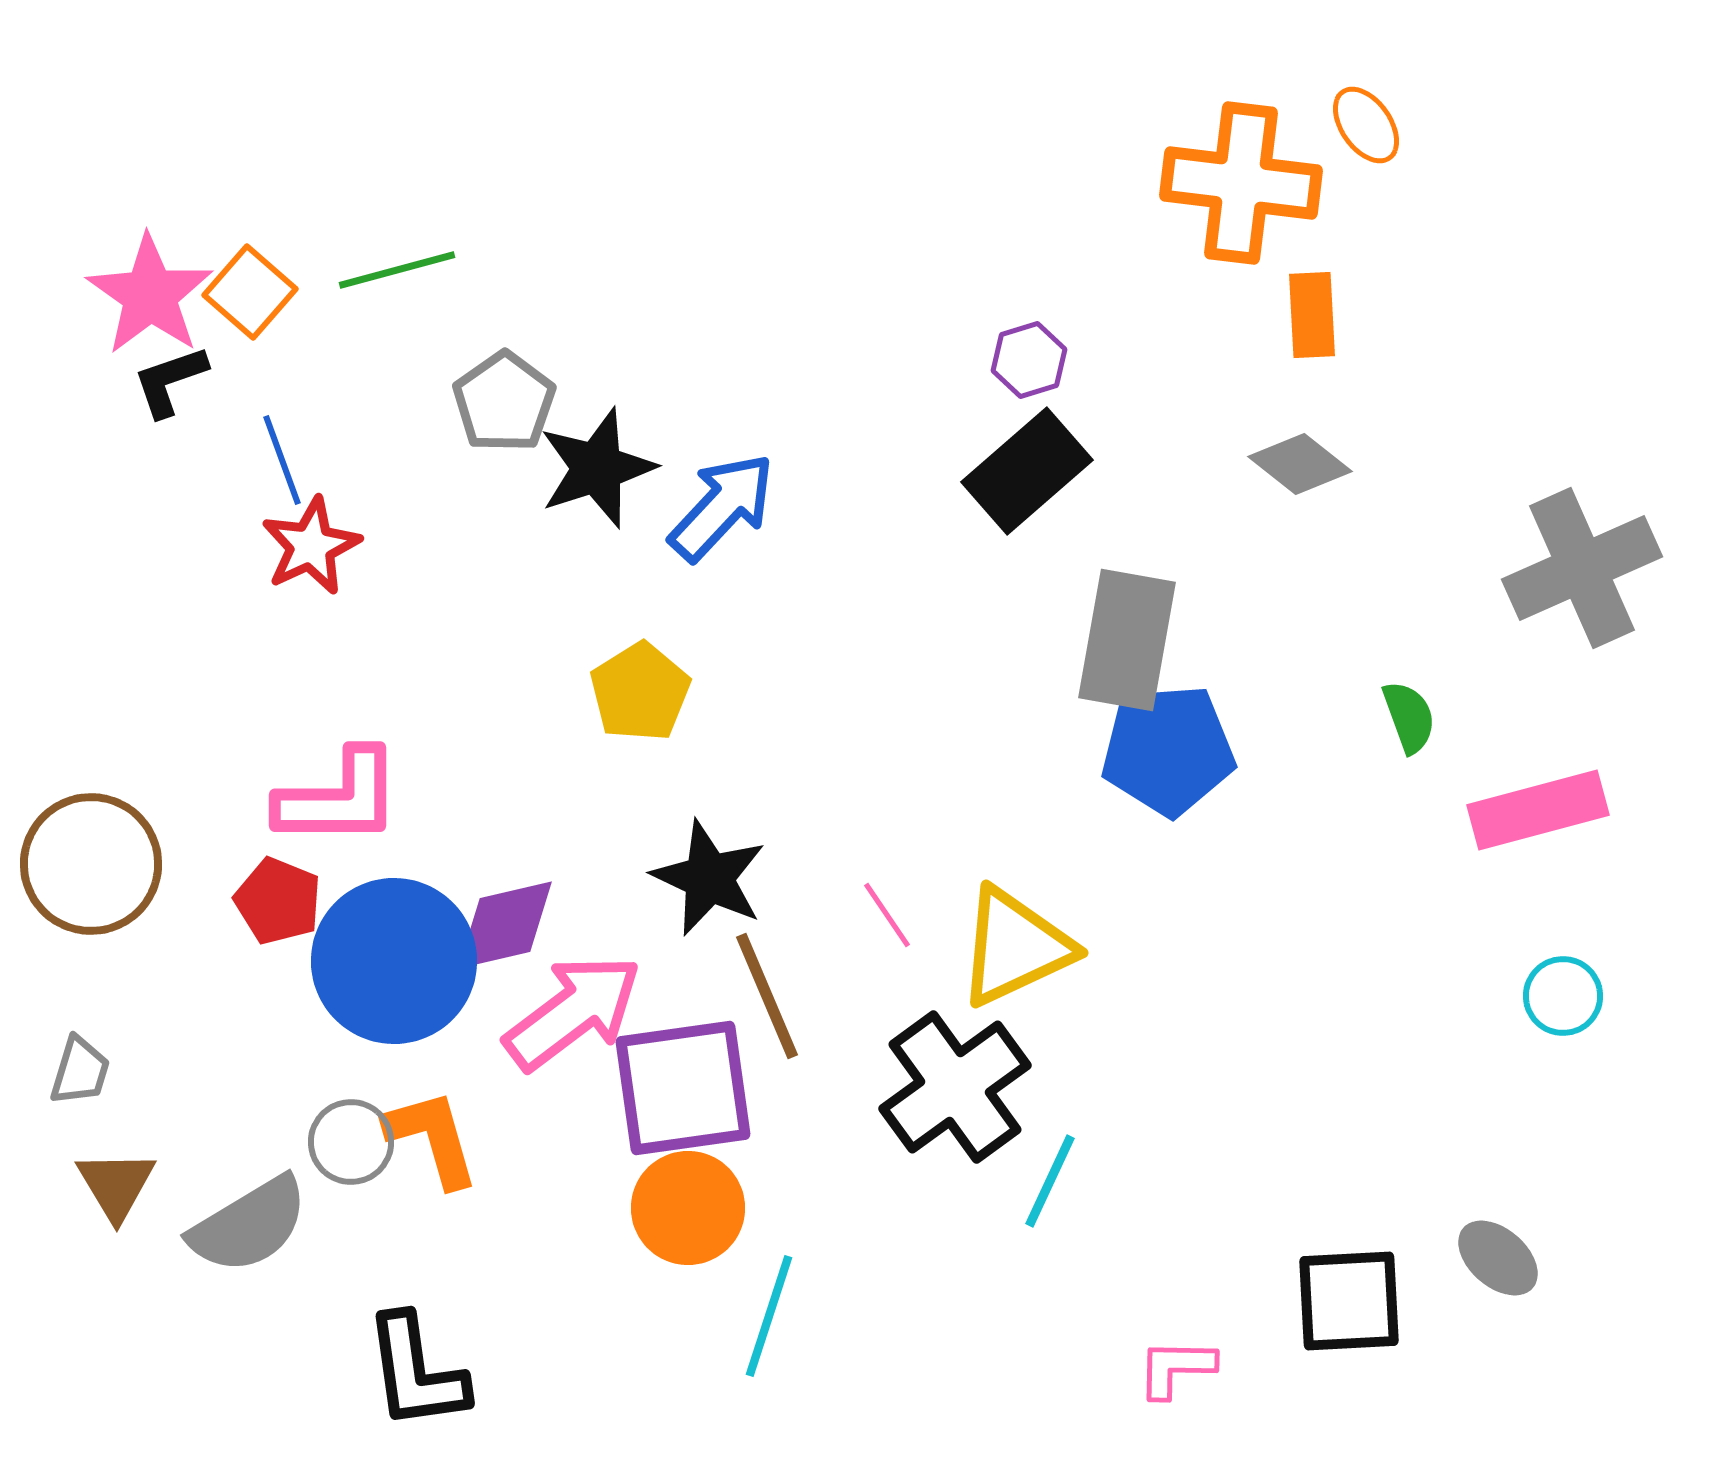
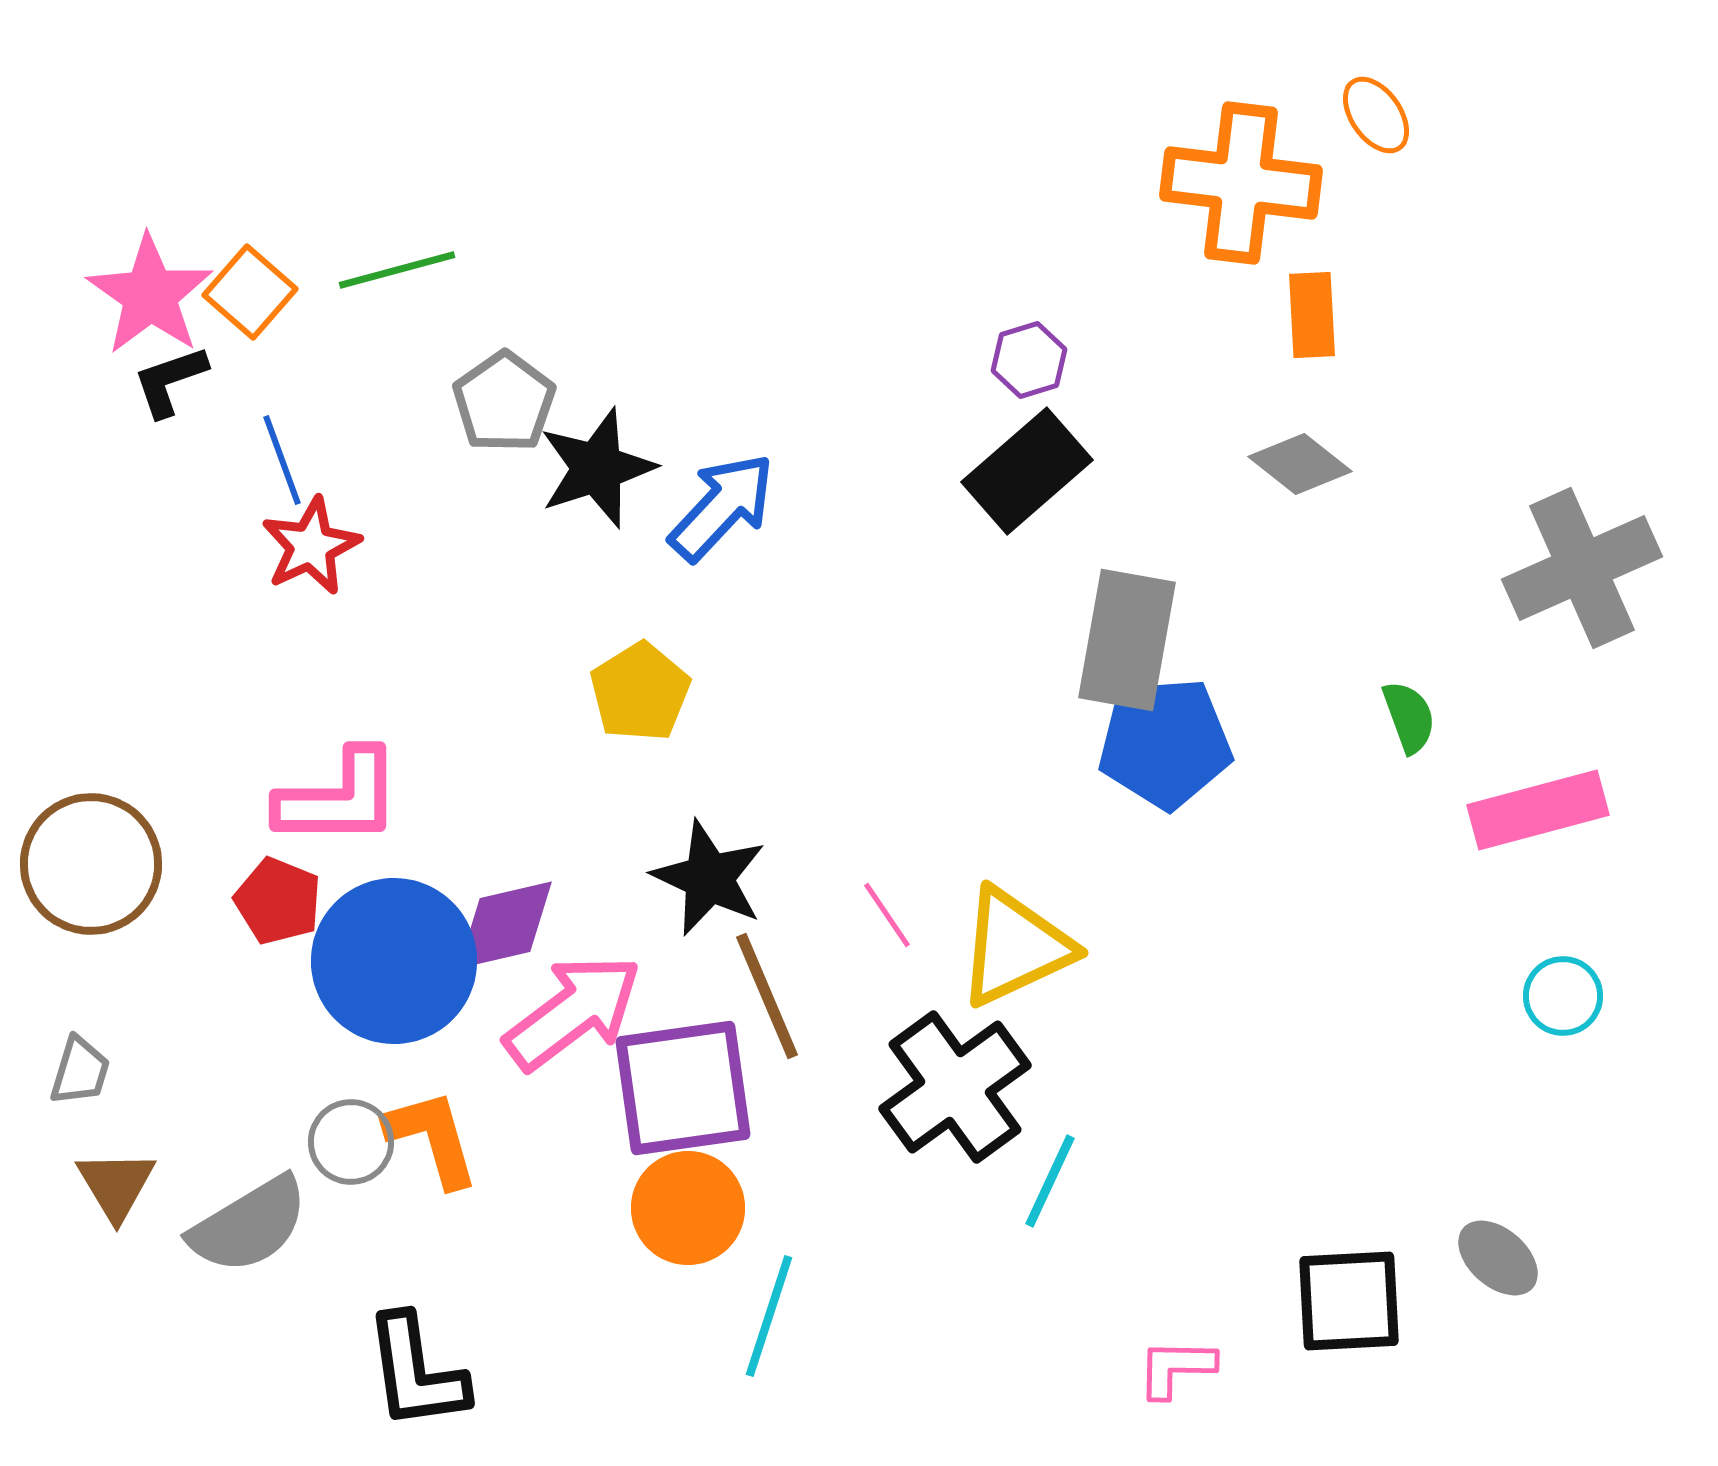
orange ellipse at (1366, 125): moved 10 px right, 10 px up
blue pentagon at (1168, 750): moved 3 px left, 7 px up
